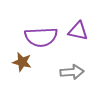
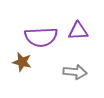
purple triangle: rotated 15 degrees counterclockwise
gray arrow: moved 3 px right; rotated 10 degrees clockwise
